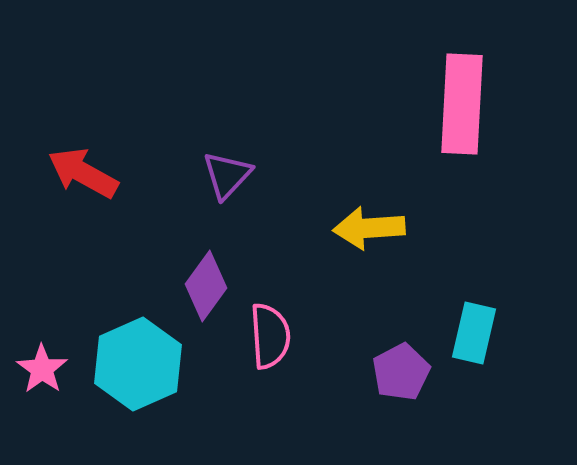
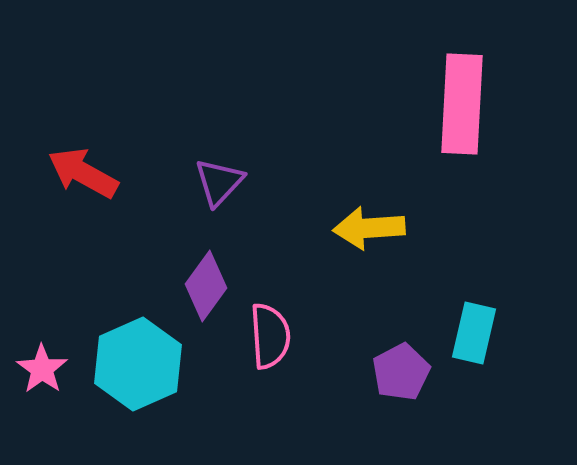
purple triangle: moved 8 px left, 7 px down
